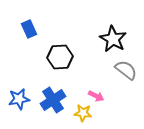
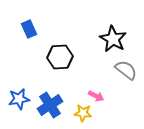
blue cross: moved 3 px left, 5 px down
